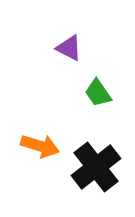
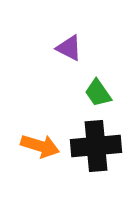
black cross: moved 21 px up; rotated 33 degrees clockwise
